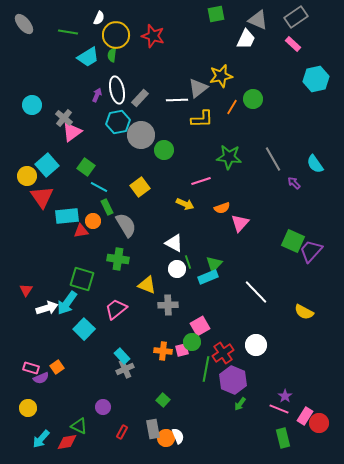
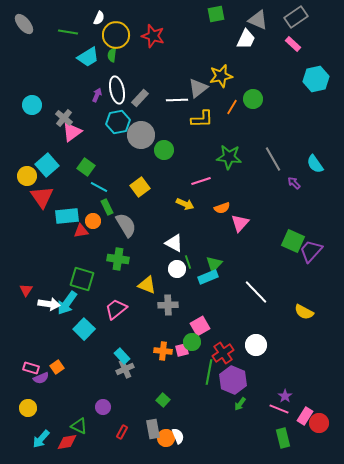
white arrow at (47, 308): moved 2 px right, 4 px up; rotated 25 degrees clockwise
green line at (206, 369): moved 3 px right, 3 px down
